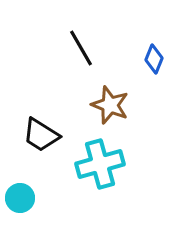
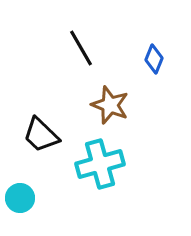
black trapezoid: rotated 12 degrees clockwise
